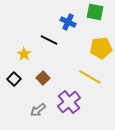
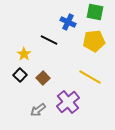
yellow pentagon: moved 7 px left, 7 px up
black square: moved 6 px right, 4 px up
purple cross: moved 1 px left
